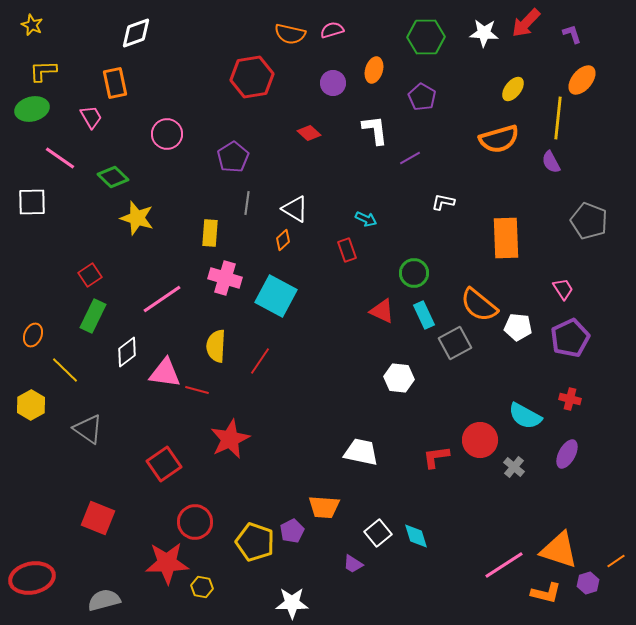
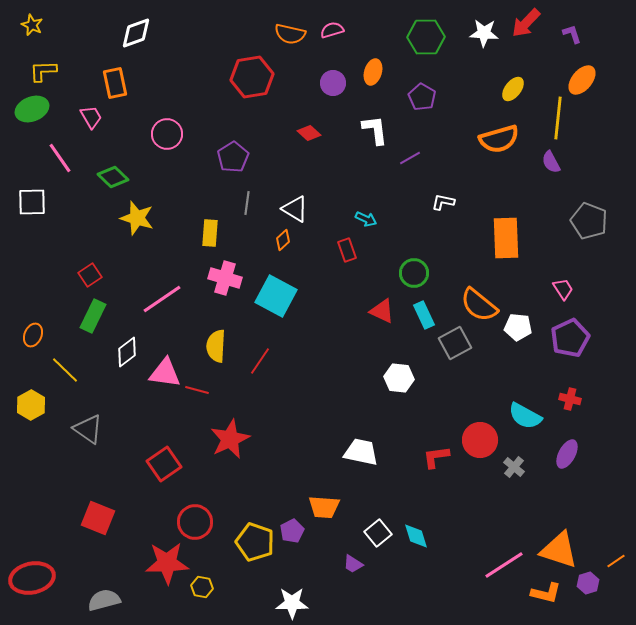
orange ellipse at (374, 70): moved 1 px left, 2 px down
green ellipse at (32, 109): rotated 8 degrees counterclockwise
pink line at (60, 158): rotated 20 degrees clockwise
